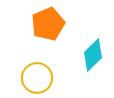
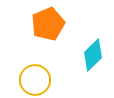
yellow circle: moved 2 px left, 2 px down
